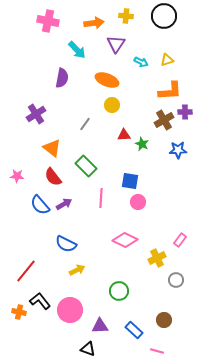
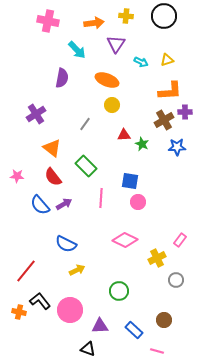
blue star at (178, 150): moved 1 px left, 3 px up
